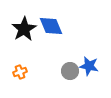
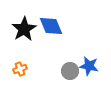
orange cross: moved 3 px up
